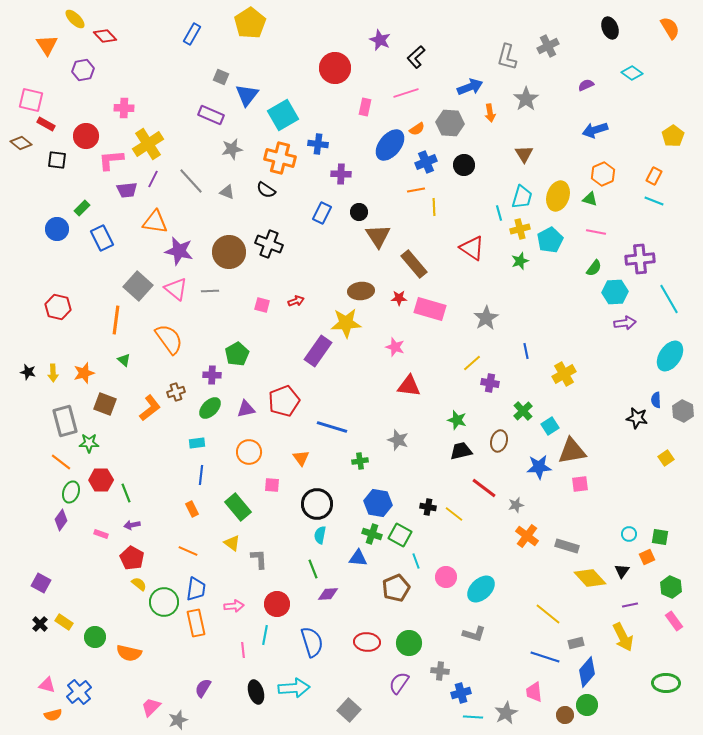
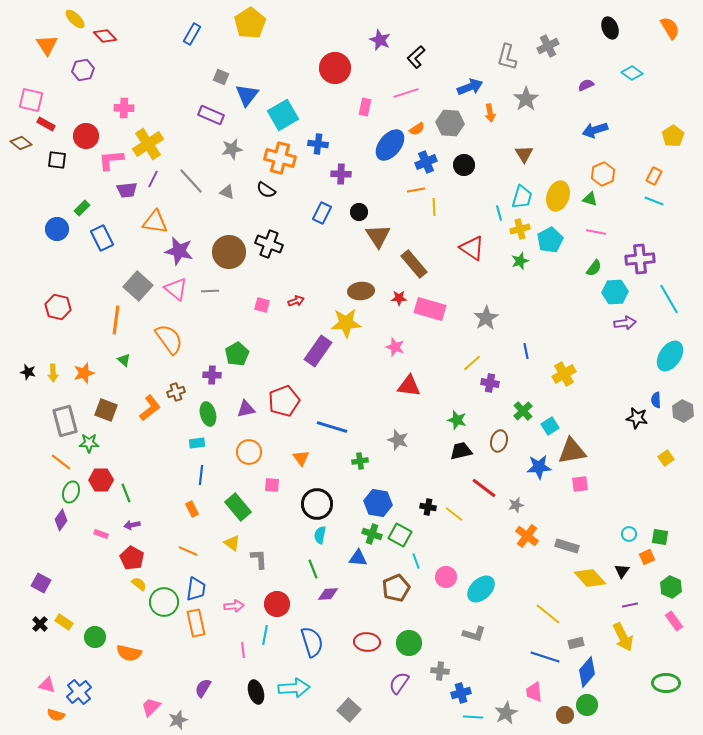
brown square at (105, 404): moved 1 px right, 6 px down
green ellipse at (210, 408): moved 2 px left, 6 px down; rotated 60 degrees counterclockwise
orange semicircle at (53, 715): moved 3 px right; rotated 30 degrees clockwise
